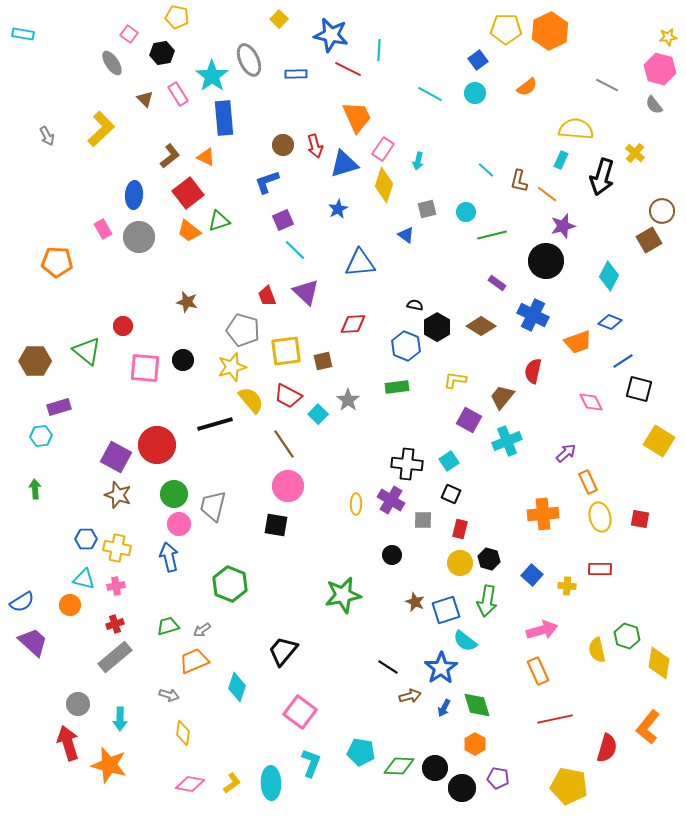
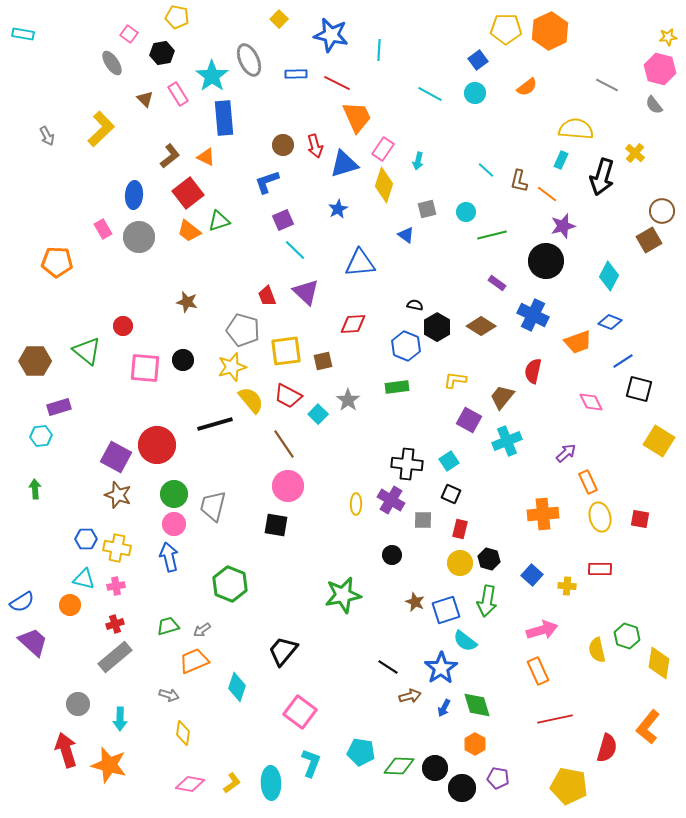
red line at (348, 69): moved 11 px left, 14 px down
pink circle at (179, 524): moved 5 px left
red arrow at (68, 743): moved 2 px left, 7 px down
